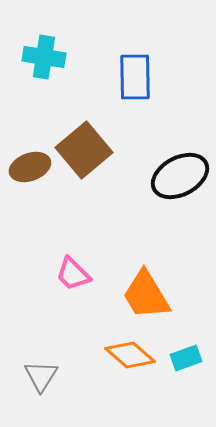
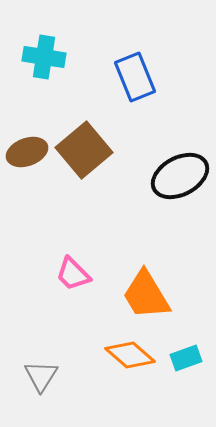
blue rectangle: rotated 21 degrees counterclockwise
brown ellipse: moved 3 px left, 15 px up
